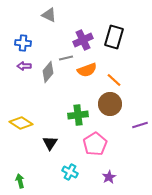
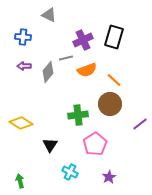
blue cross: moved 6 px up
purple line: moved 1 px up; rotated 21 degrees counterclockwise
black triangle: moved 2 px down
